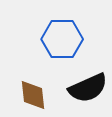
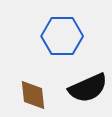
blue hexagon: moved 3 px up
